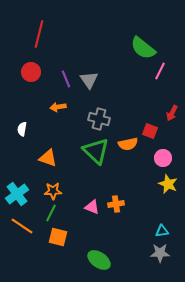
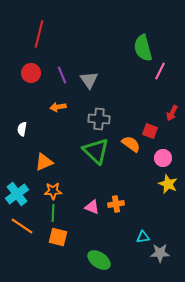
green semicircle: rotated 36 degrees clockwise
red circle: moved 1 px down
purple line: moved 4 px left, 4 px up
gray cross: rotated 10 degrees counterclockwise
orange semicircle: moved 3 px right; rotated 132 degrees counterclockwise
orange triangle: moved 4 px left, 4 px down; rotated 42 degrees counterclockwise
green line: moved 2 px right; rotated 24 degrees counterclockwise
cyan triangle: moved 19 px left, 6 px down
